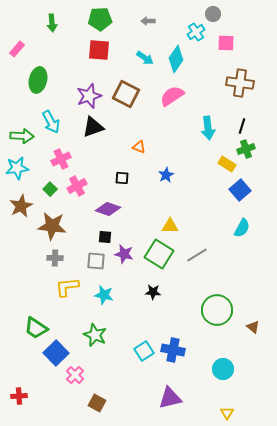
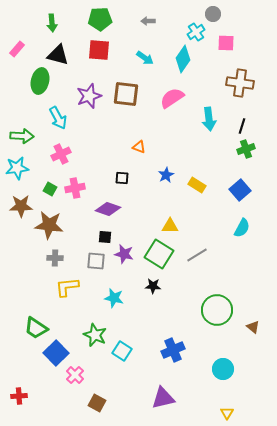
cyan diamond at (176, 59): moved 7 px right
green ellipse at (38, 80): moved 2 px right, 1 px down
brown square at (126, 94): rotated 20 degrees counterclockwise
pink semicircle at (172, 96): moved 2 px down
cyan arrow at (51, 122): moved 7 px right, 4 px up
black triangle at (93, 127): moved 35 px left, 72 px up; rotated 35 degrees clockwise
cyan arrow at (208, 128): moved 1 px right, 9 px up
pink cross at (61, 159): moved 5 px up
yellow rectangle at (227, 164): moved 30 px left, 21 px down
pink cross at (77, 186): moved 2 px left, 2 px down; rotated 18 degrees clockwise
green square at (50, 189): rotated 16 degrees counterclockwise
brown star at (21, 206): rotated 25 degrees clockwise
brown star at (52, 226): moved 3 px left, 1 px up
black star at (153, 292): moved 6 px up
cyan star at (104, 295): moved 10 px right, 3 px down
blue cross at (173, 350): rotated 35 degrees counterclockwise
cyan square at (144, 351): moved 22 px left; rotated 24 degrees counterclockwise
purple triangle at (170, 398): moved 7 px left
